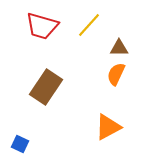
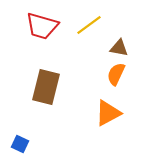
yellow line: rotated 12 degrees clockwise
brown triangle: rotated 12 degrees clockwise
brown rectangle: rotated 20 degrees counterclockwise
orange triangle: moved 14 px up
